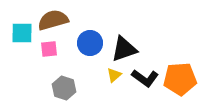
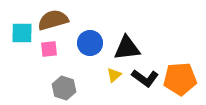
black triangle: moved 3 px right, 1 px up; rotated 12 degrees clockwise
